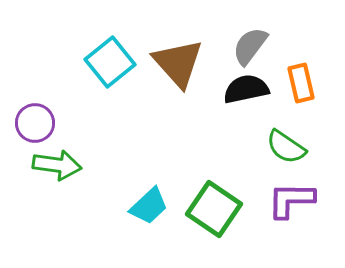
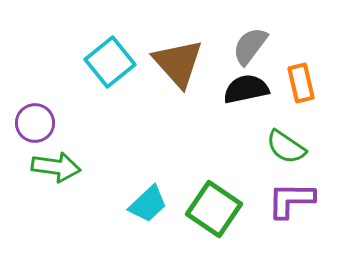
green arrow: moved 1 px left, 2 px down
cyan trapezoid: moved 1 px left, 2 px up
